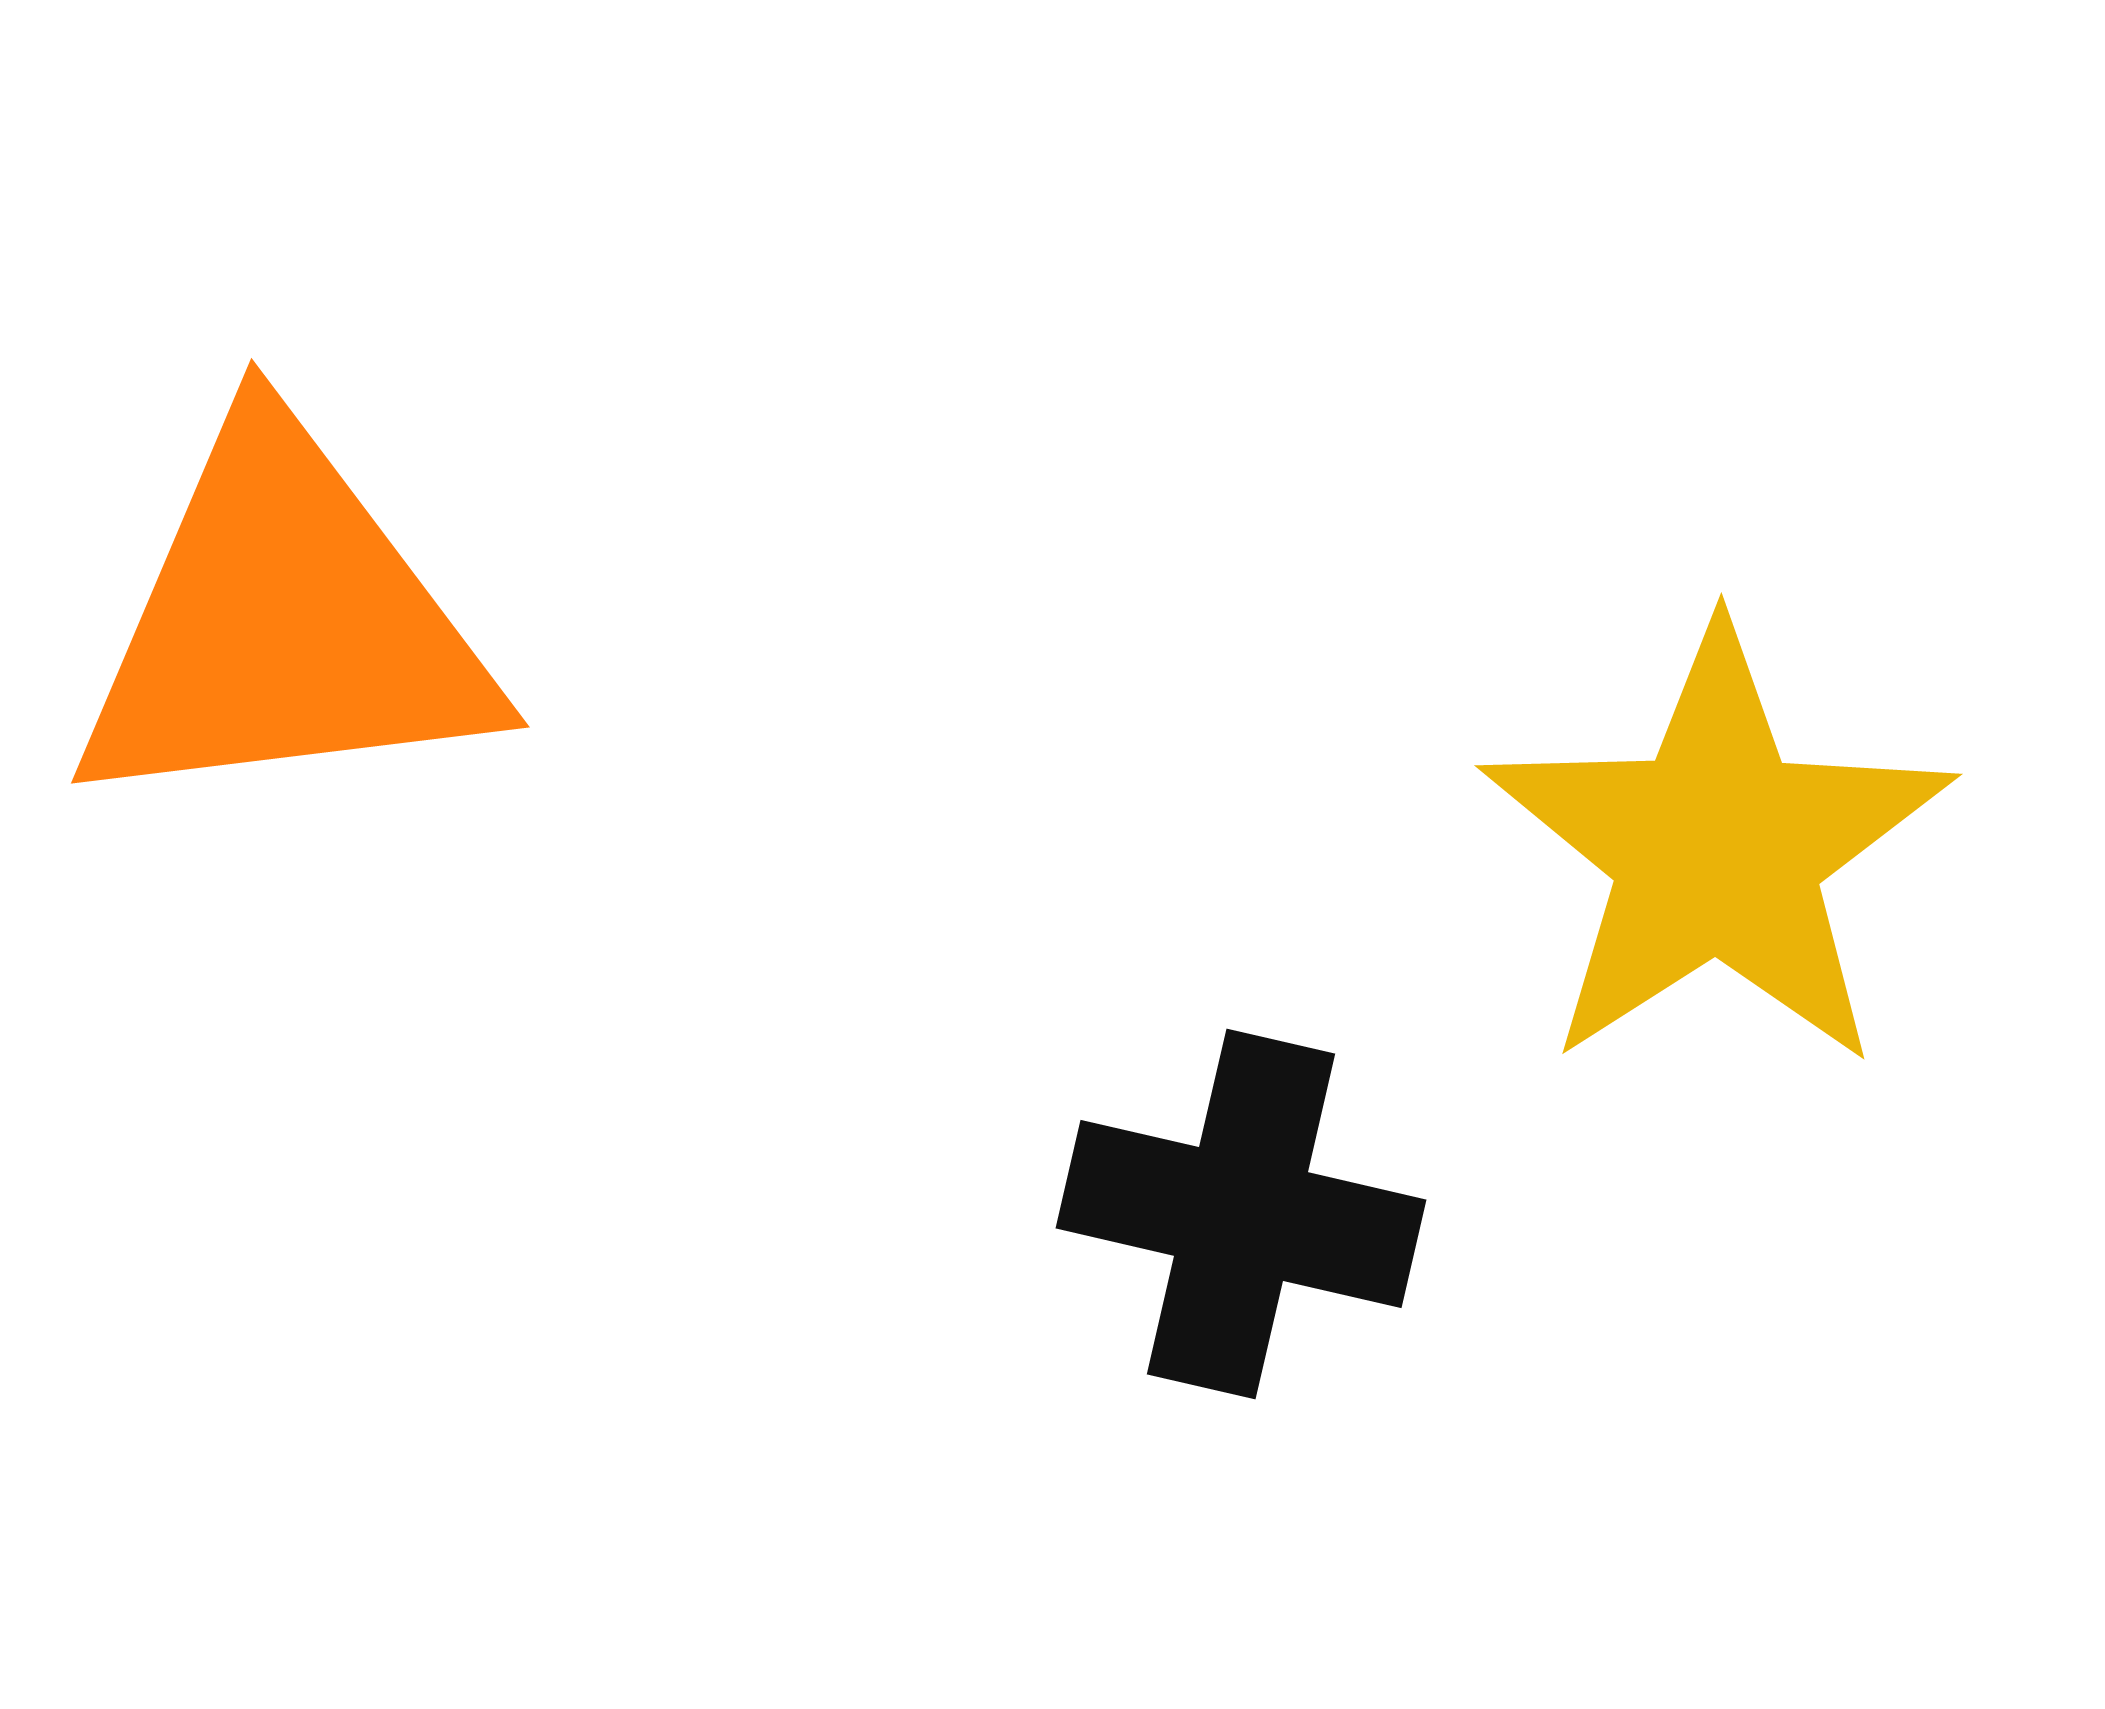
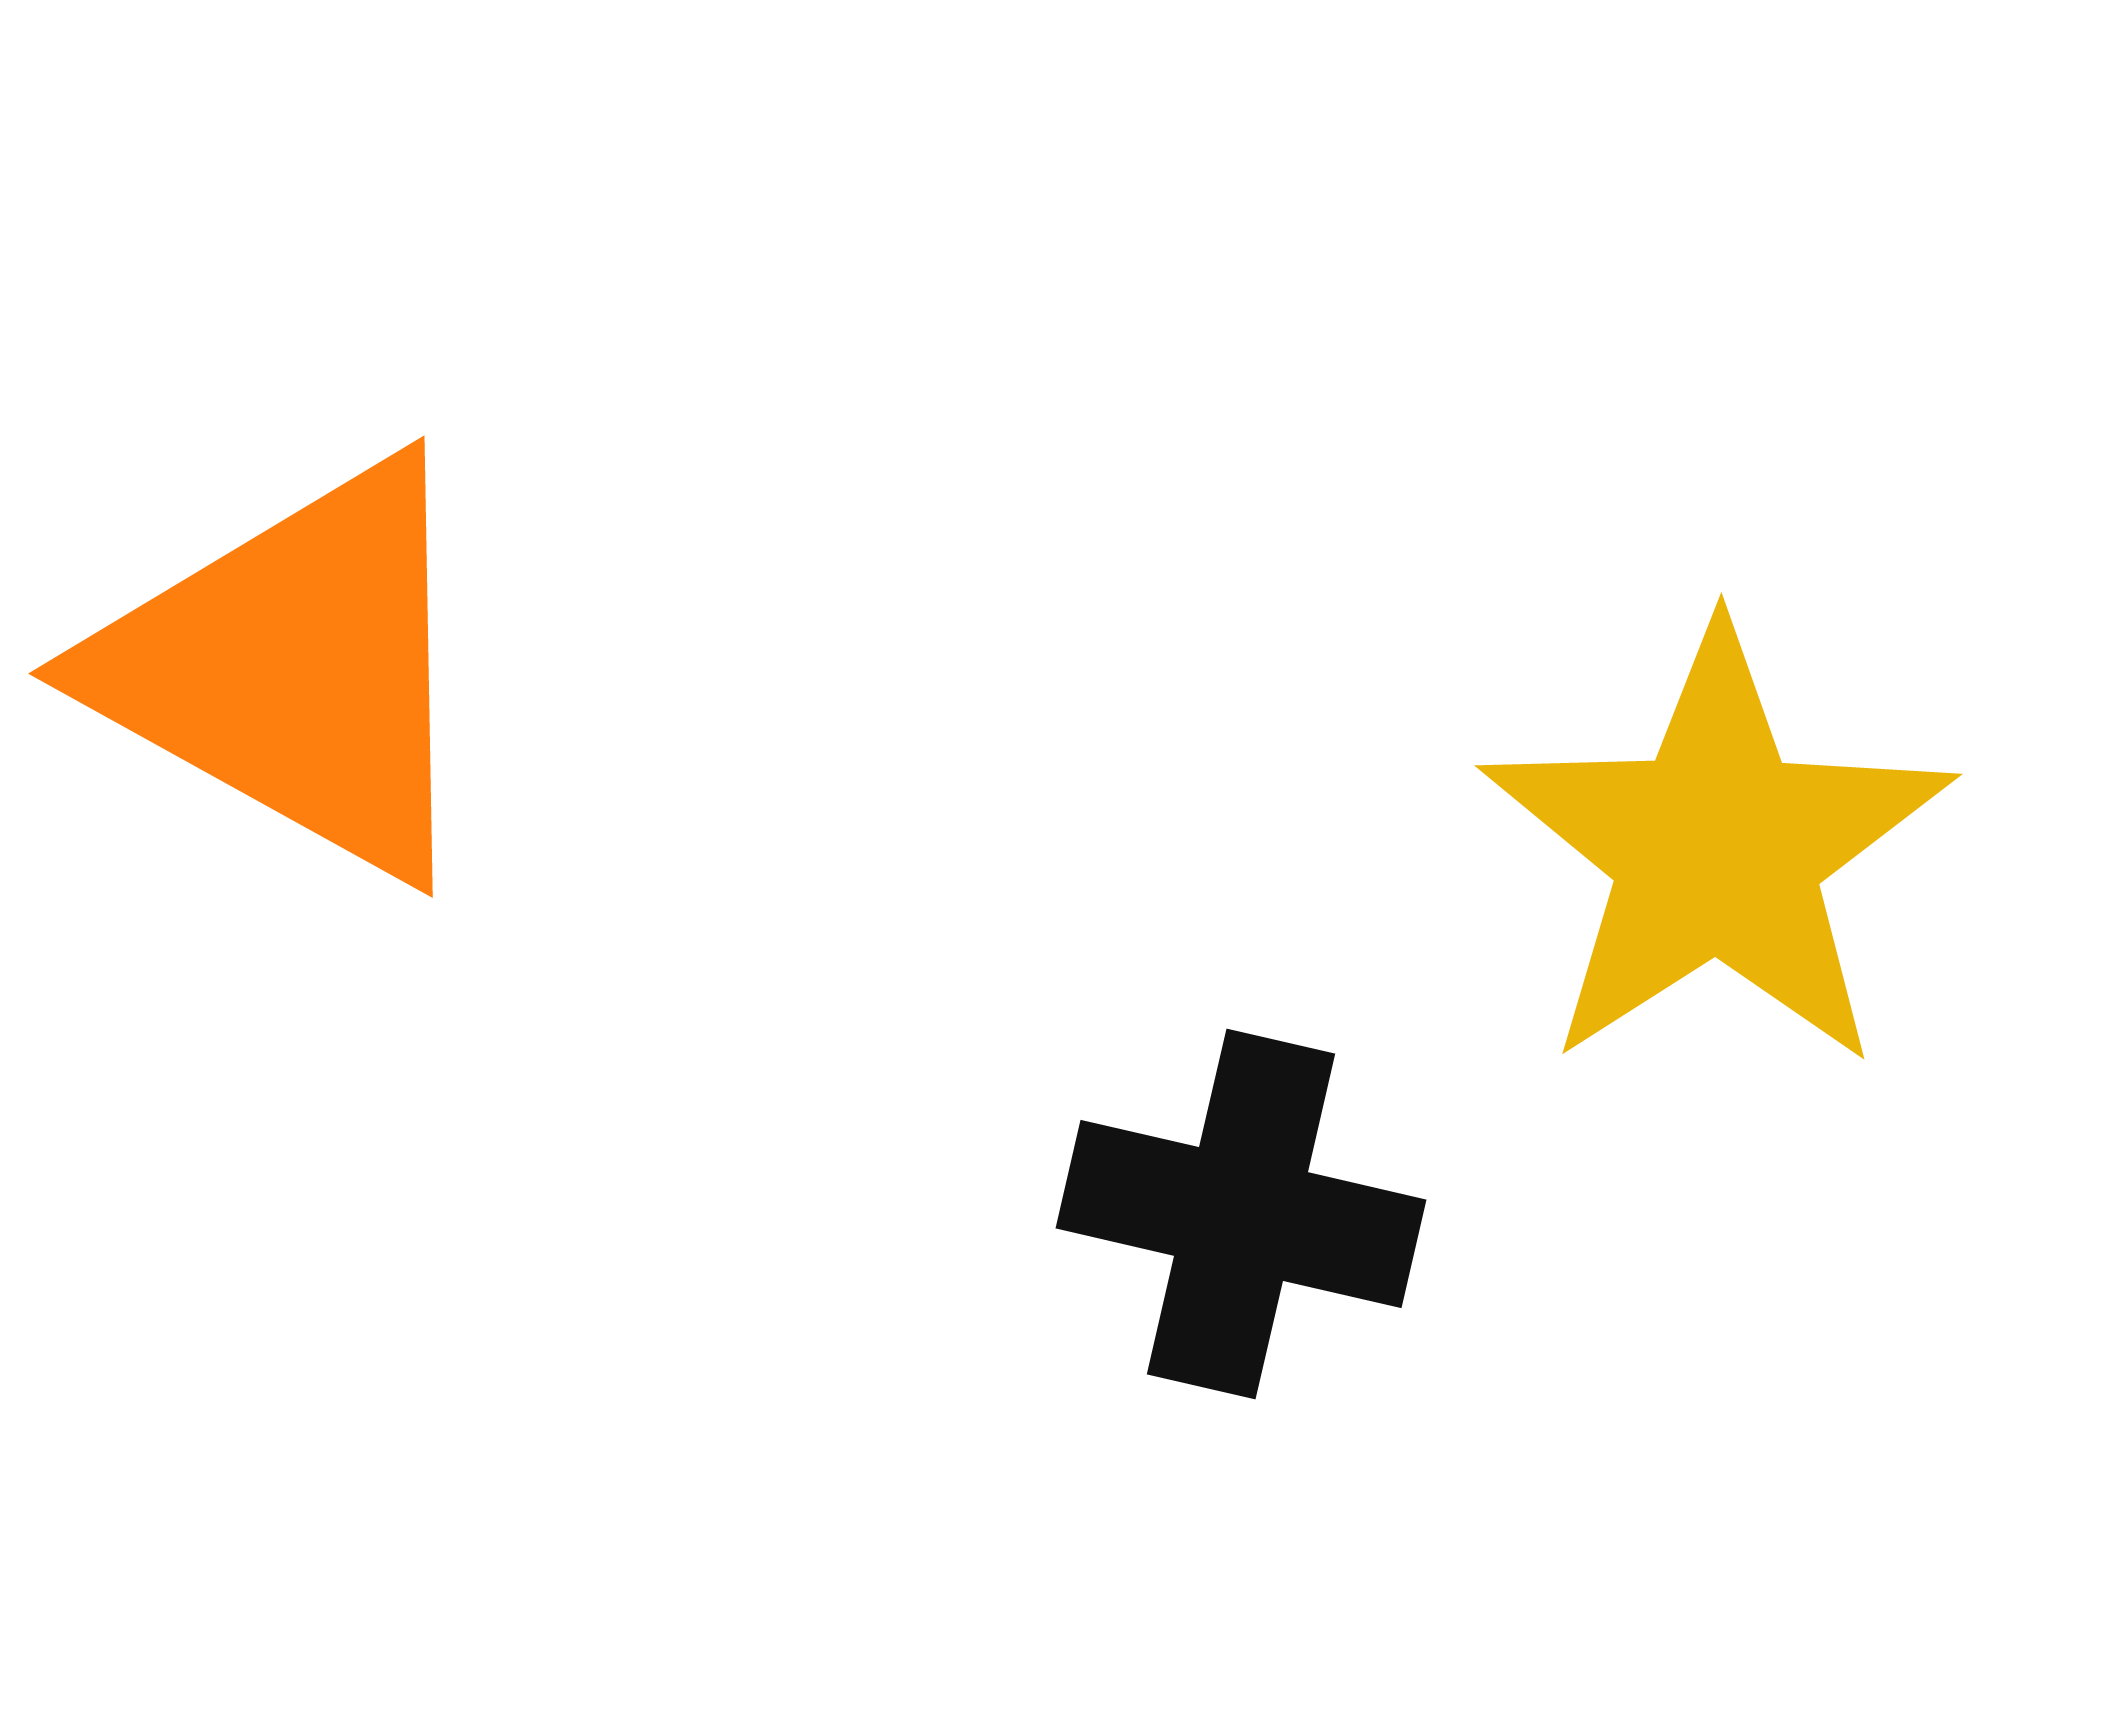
orange triangle: moved 11 px right, 46 px down; rotated 36 degrees clockwise
